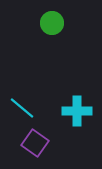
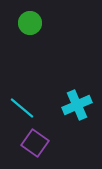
green circle: moved 22 px left
cyan cross: moved 6 px up; rotated 24 degrees counterclockwise
